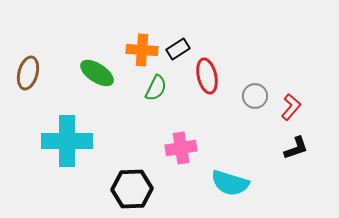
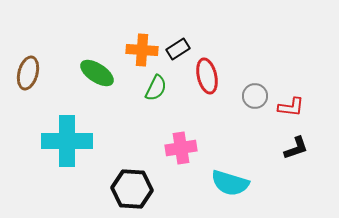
red L-shape: rotated 56 degrees clockwise
black hexagon: rotated 6 degrees clockwise
